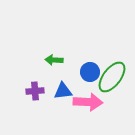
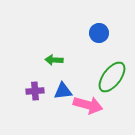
blue circle: moved 9 px right, 39 px up
pink arrow: moved 3 px down; rotated 12 degrees clockwise
